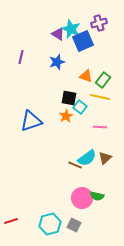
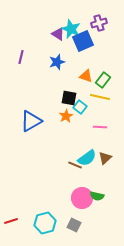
blue triangle: rotated 10 degrees counterclockwise
cyan hexagon: moved 5 px left, 1 px up
